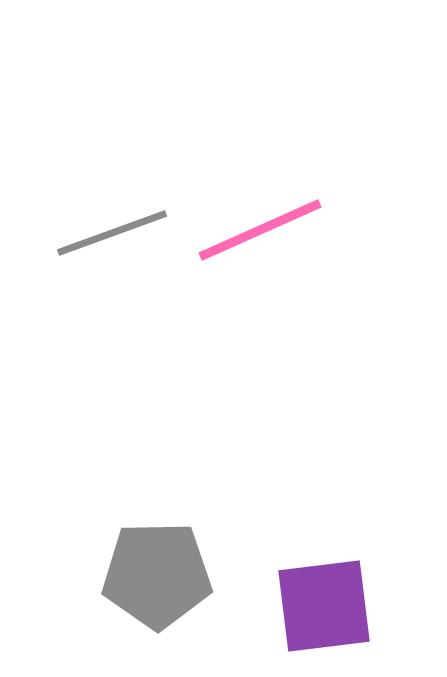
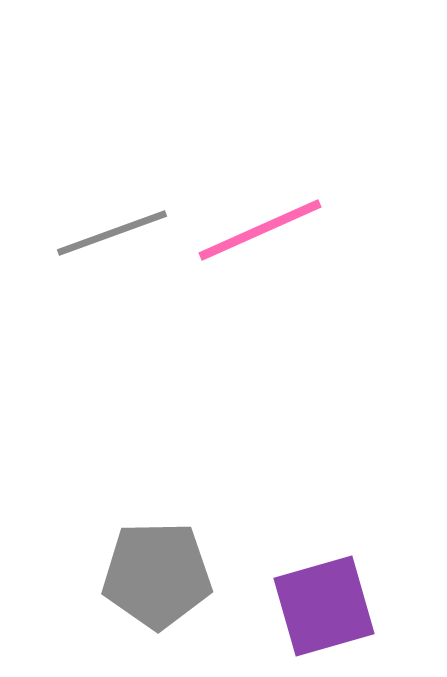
purple square: rotated 9 degrees counterclockwise
